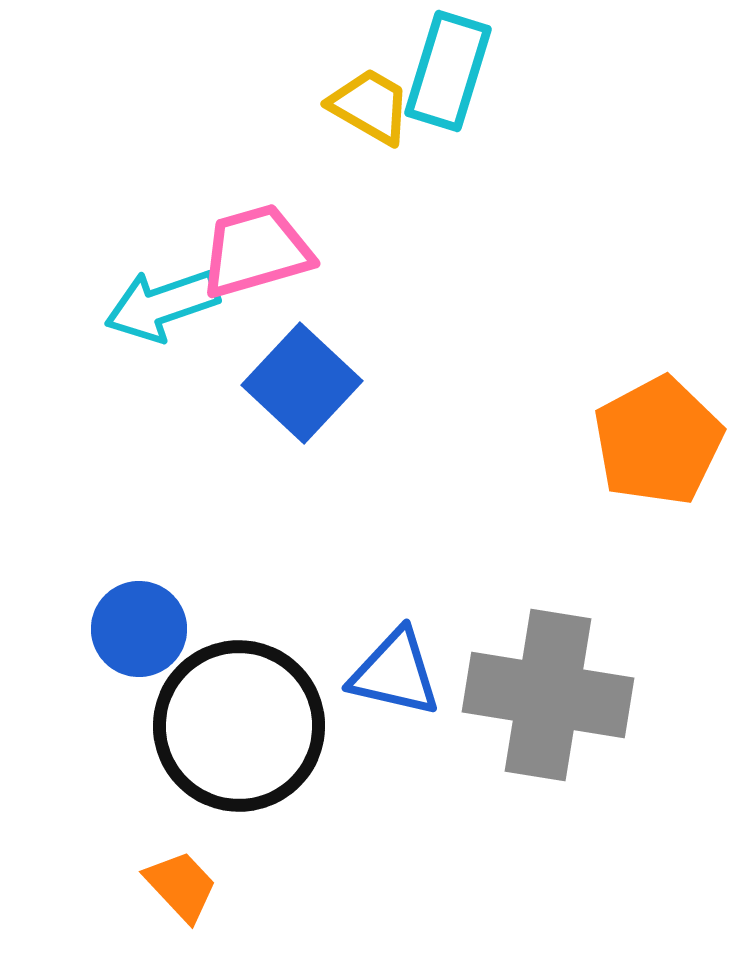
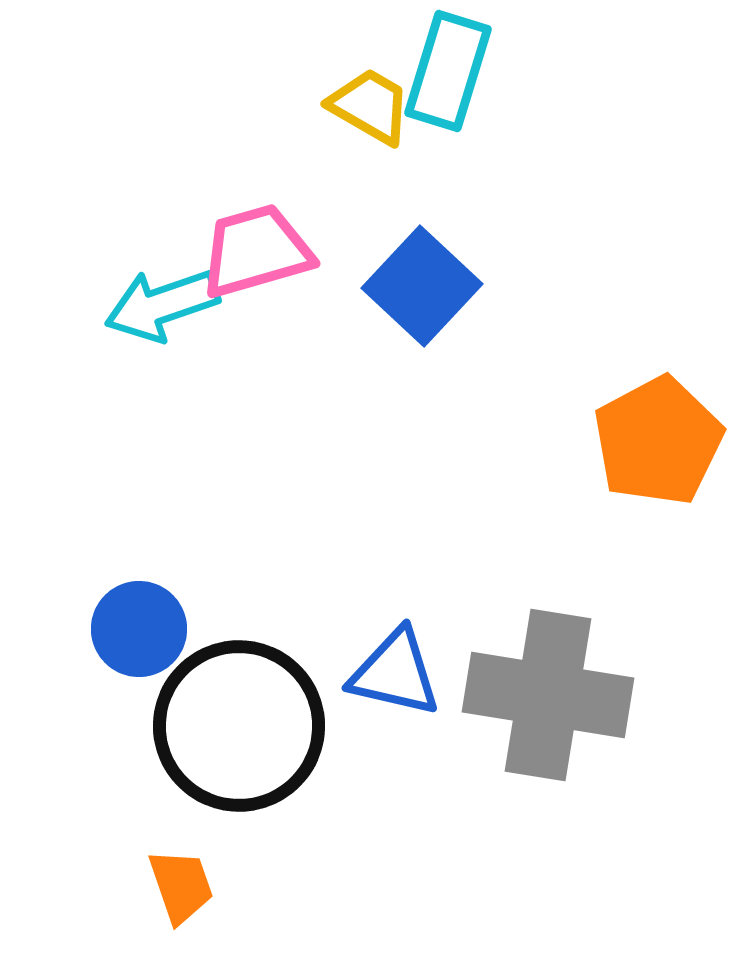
blue square: moved 120 px right, 97 px up
orange trapezoid: rotated 24 degrees clockwise
